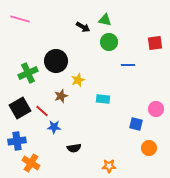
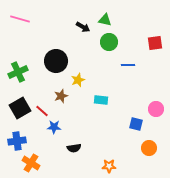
green cross: moved 10 px left, 1 px up
cyan rectangle: moved 2 px left, 1 px down
